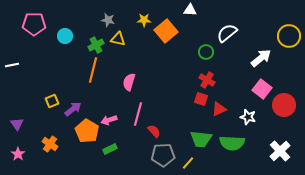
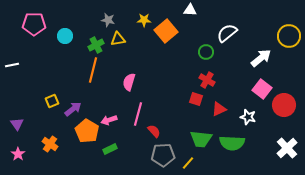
yellow triangle: rotated 21 degrees counterclockwise
red square: moved 5 px left
white cross: moved 7 px right, 3 px up
